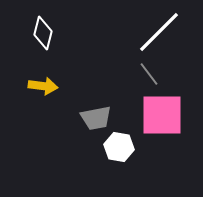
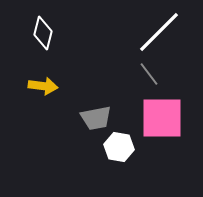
pink square: moved 3 px down
